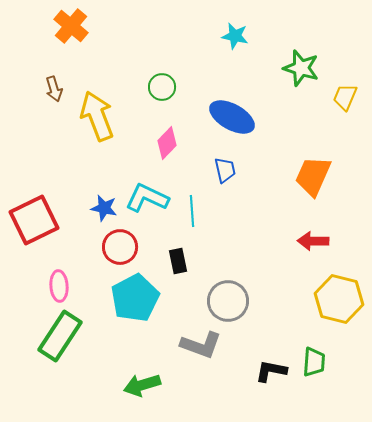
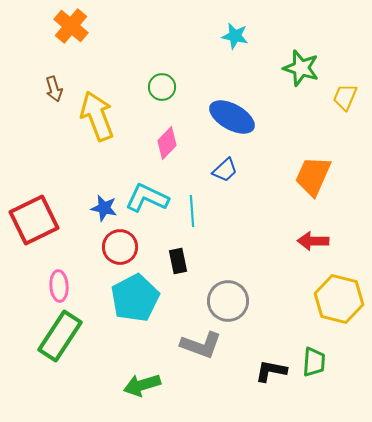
blue trapezoid: rotated 60 degrees clockwise
